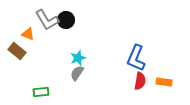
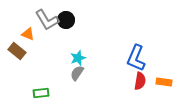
green rectangle: moved 1 px down
